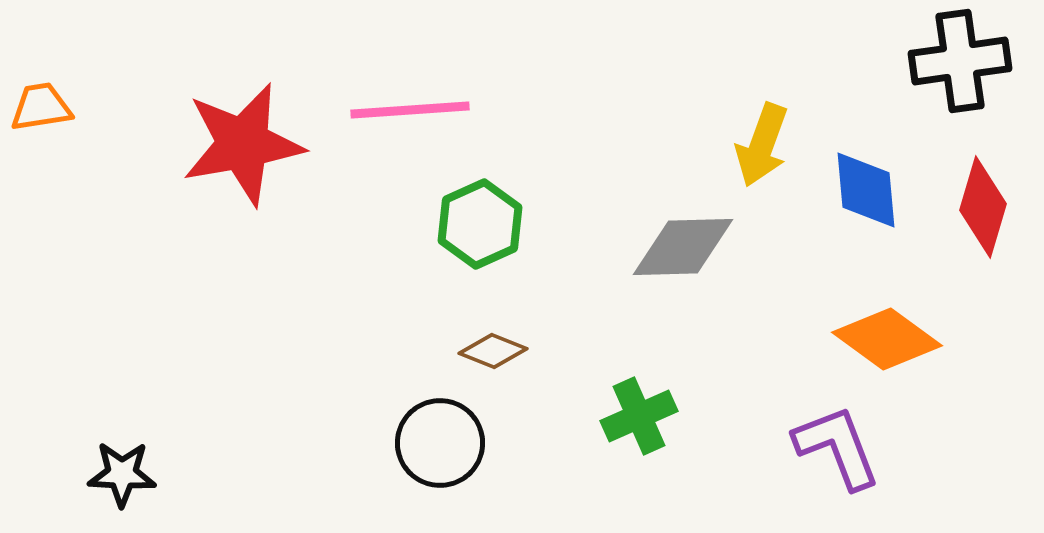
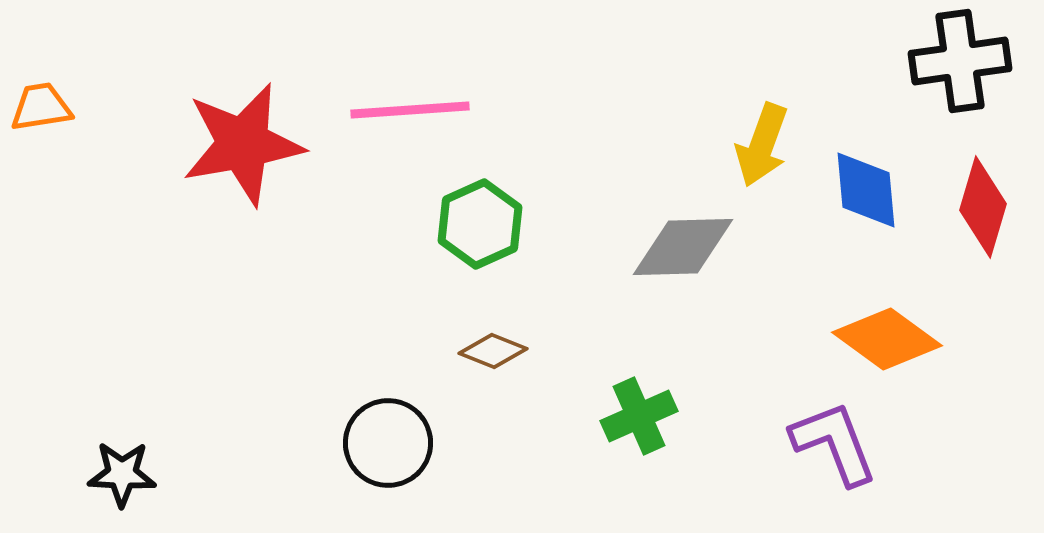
black circle: moved 52 px left
purple L-shape: moved 3 px left, 4 px up
